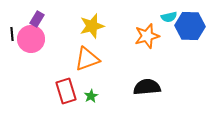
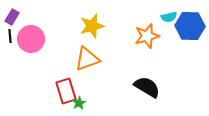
purple rectangle: moved 25 px left, 2 px up
black line: moved 2 px left, 2 px down
black semicircle: rotated 36 degrees clockwise
green star: moved 12 px left, 7 px down
